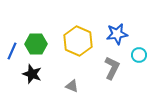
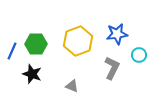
yellow hexagon: rotated 16 degrees clockwise
